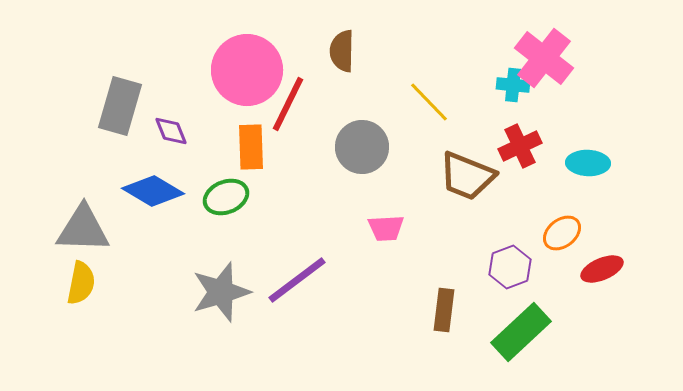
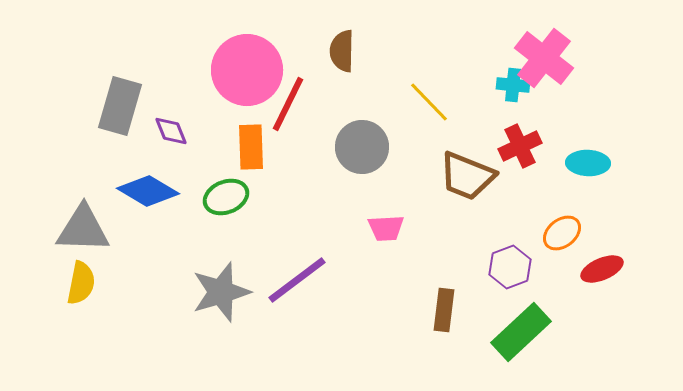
blue diamond: moved 5 px left
